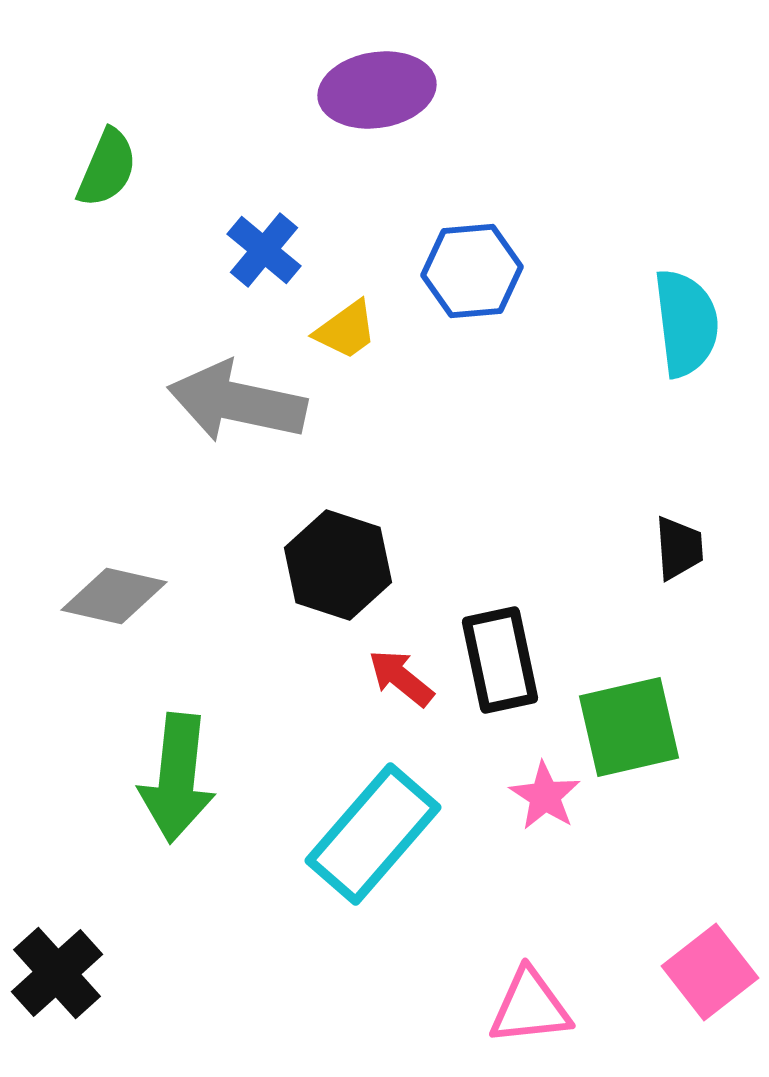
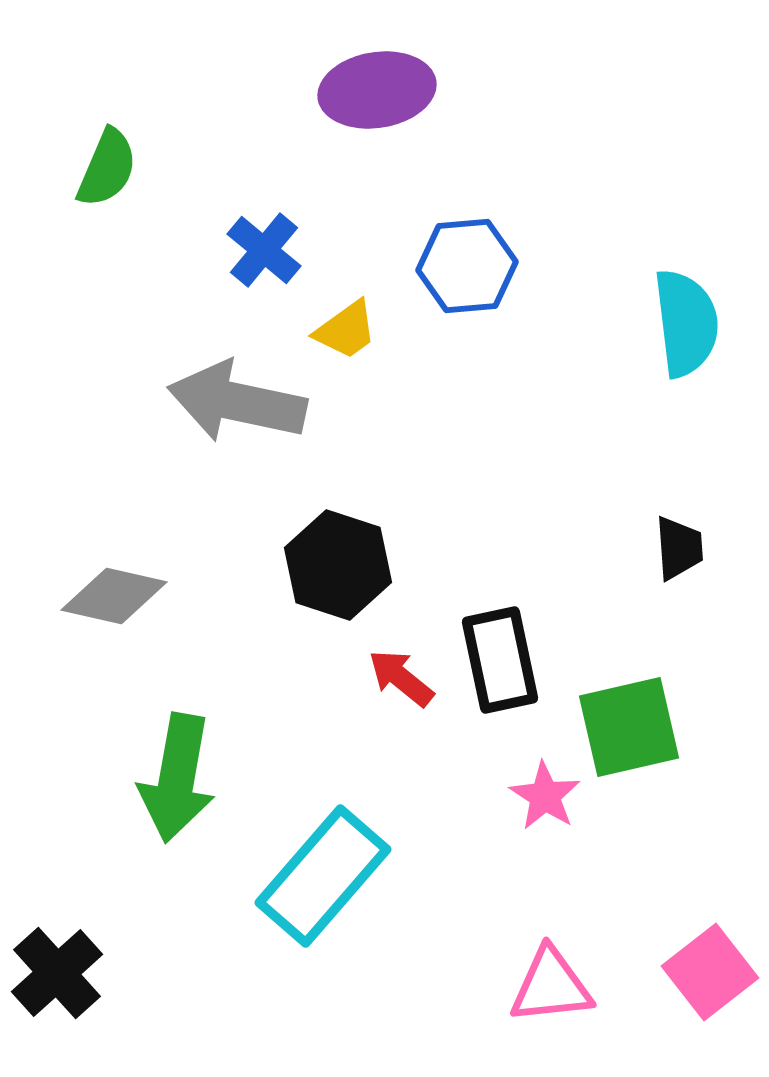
blue hexagon: moved 5 px left, 5 px up
green arrow: rotated 4 degrees clockwise
cyan rectangle: moved 50 px left, 42 px down
pink triangle: moved 21 px right, 21 px up
